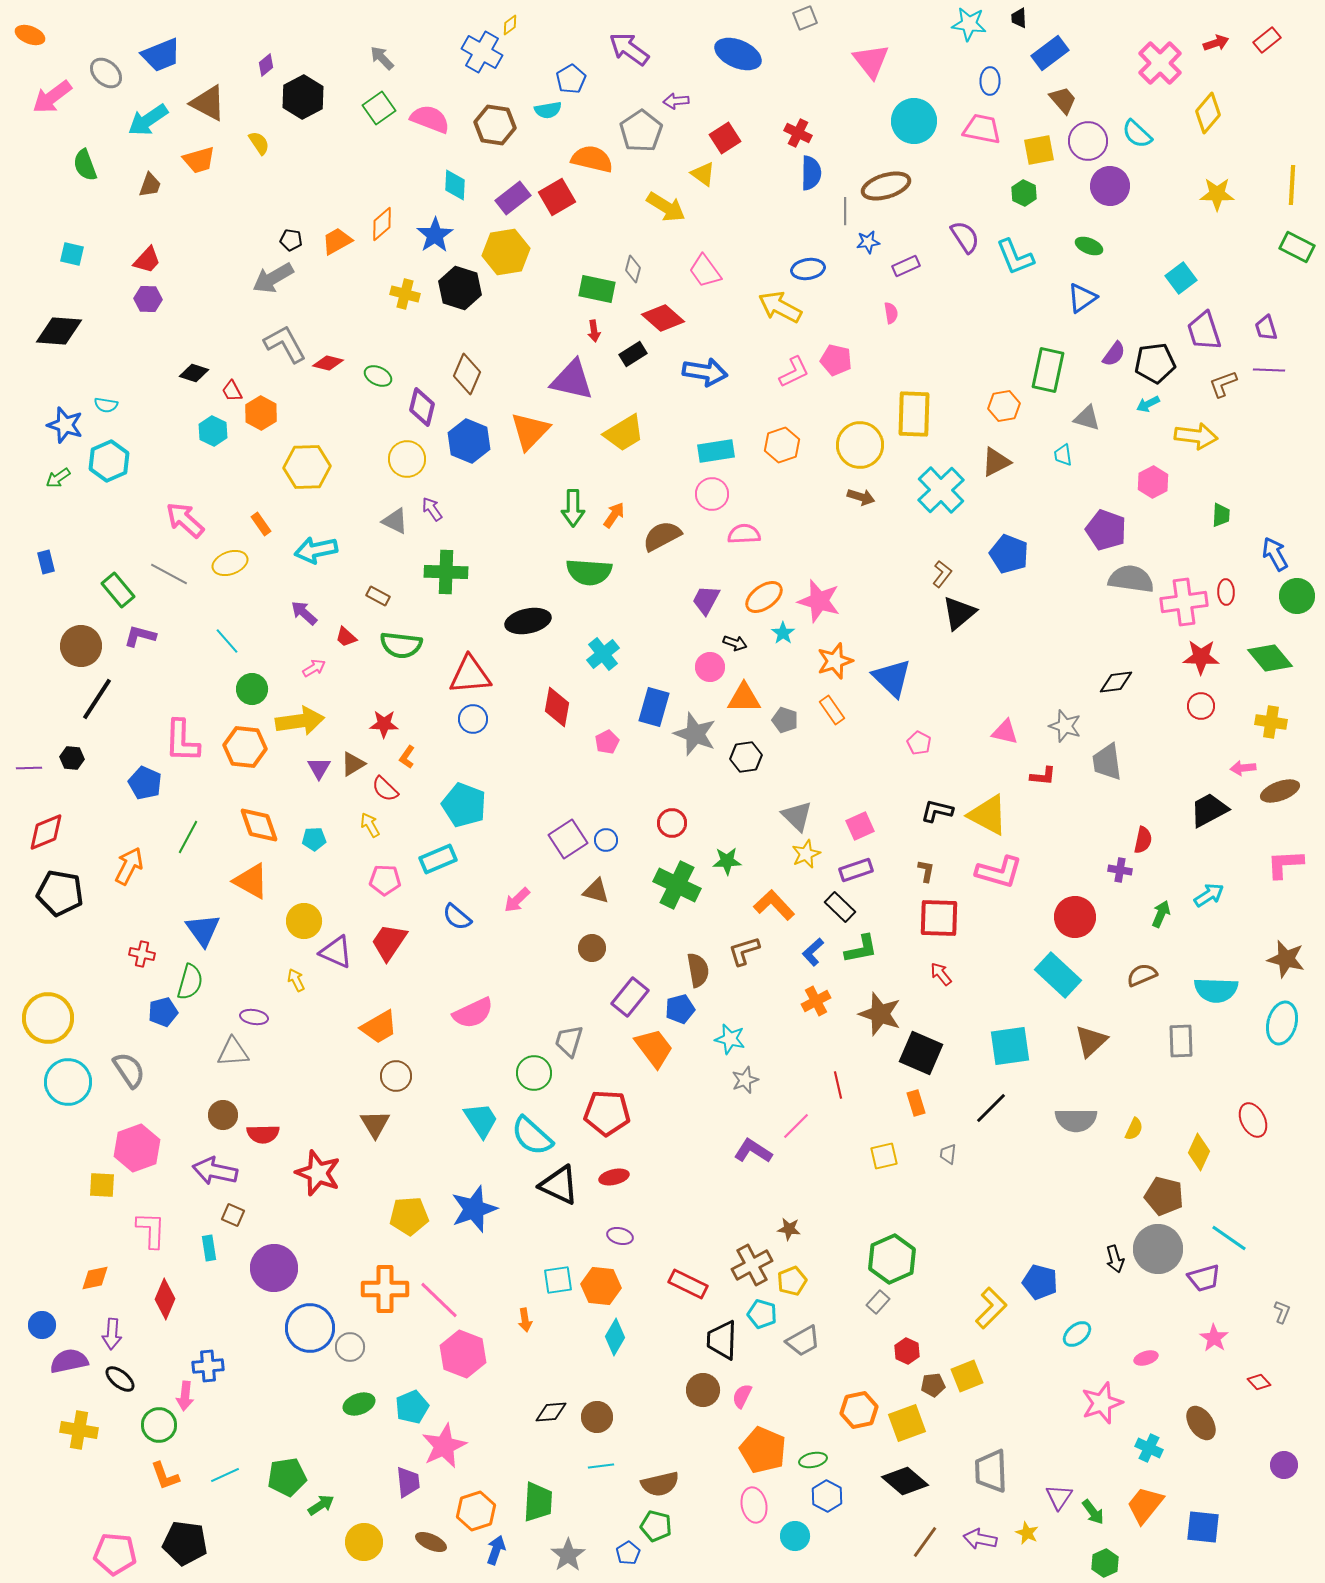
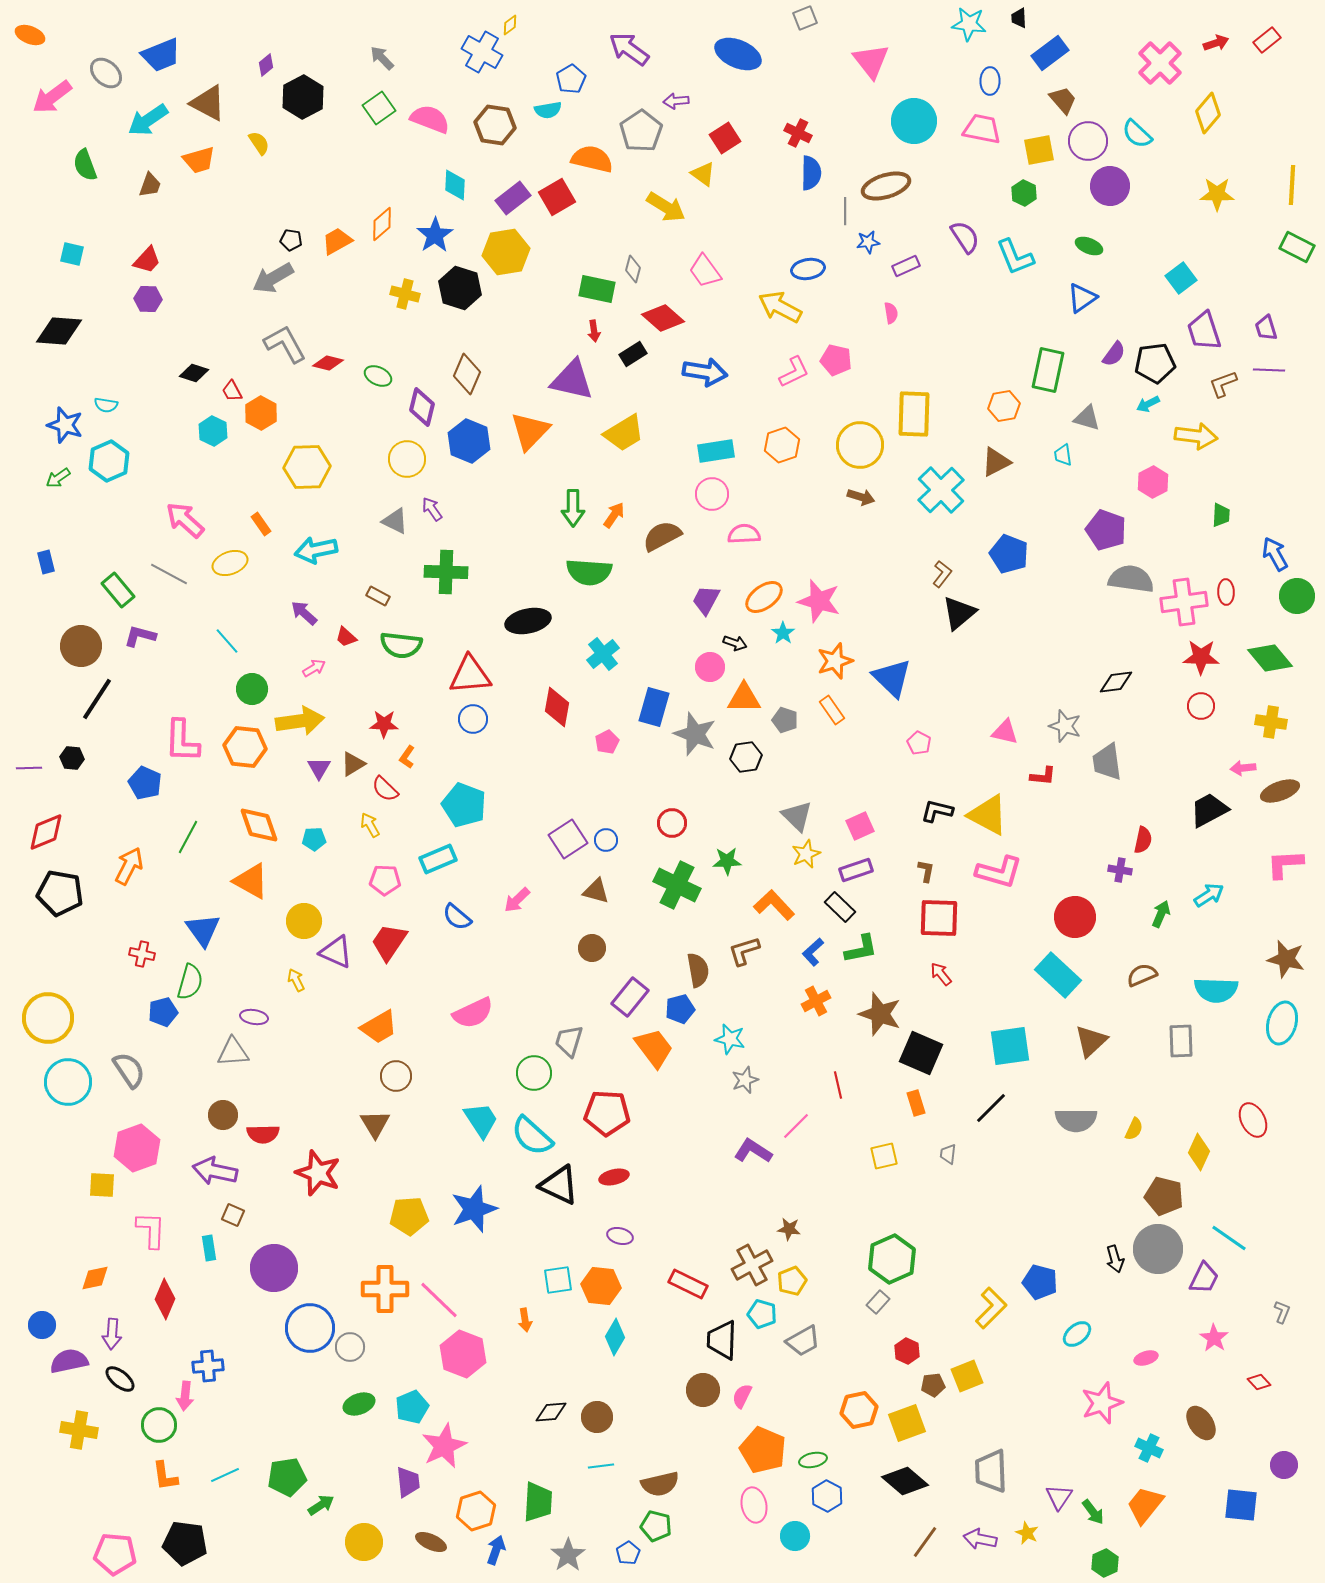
purple trapezoid at (1204, 1278): rotated 48 degrees counterclockwise
orange L-shape at (165, 1476): rotated 12 degrees clockwise
blue square at (1203, 1527): moved 38 px right, 22 px up
